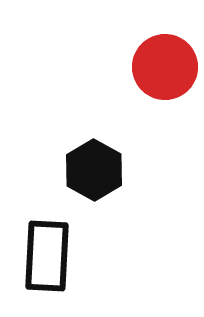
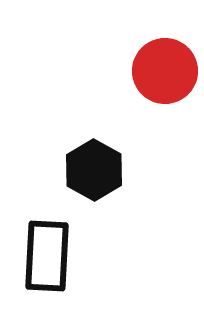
red circle: moved 4 px down
